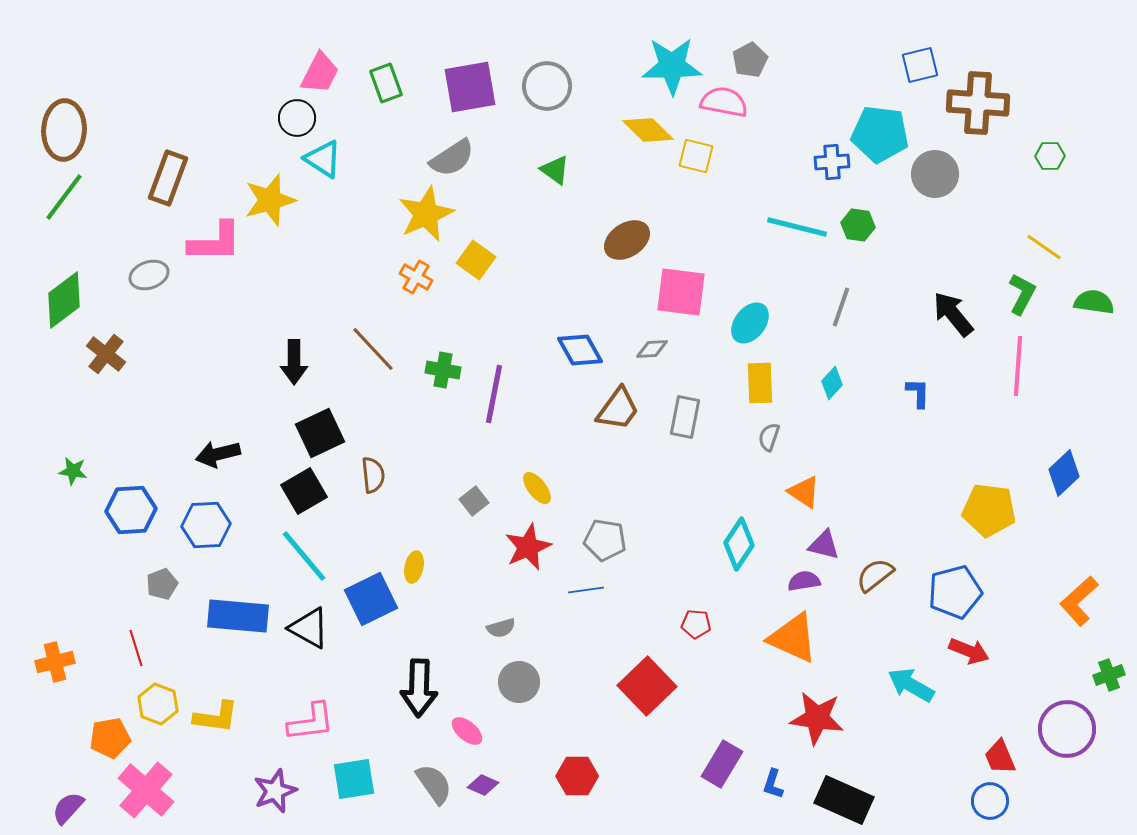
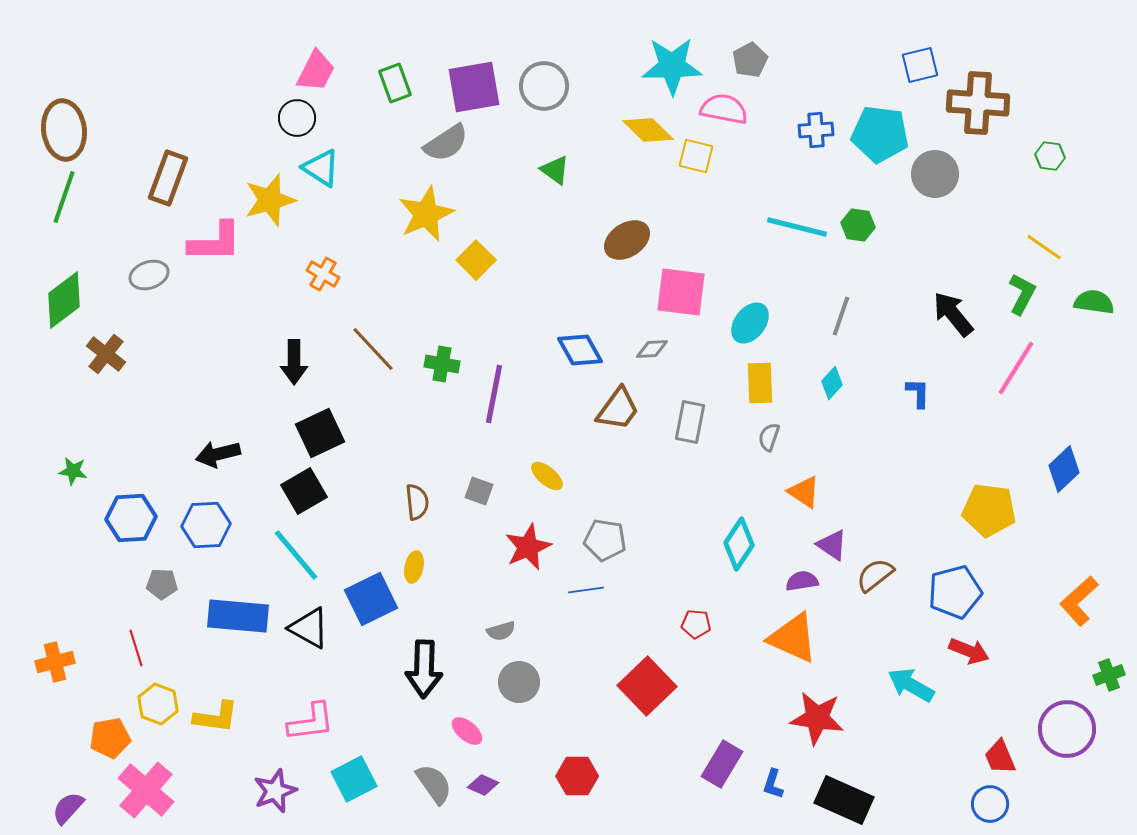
pink trapezoid at (320, 73): moved 4 px left, 2 px up
green rectangle at (386, 83): moved 9 px right
gray circle at (547, 86): moved 3 px left
purple square at (470, 87): moved 4 px right
pink semicircle at (724, 102): moved 7 px down
brown ellipse at (64, 130): rotated 10 degrees counterclockwise
green hexagon at (1050, 156): rotated 8 degrees clockwise
gray semicircle at (452, 158): moved 6 px left, 15 px up
cyan triangle at (323, 159): moved 2 px left, 9 px down
blue cross at (832, 162): moved 16 px left, 32 px up
green line at (64, 197): rotated 18 degrees counterclockwise
yellow square at (476, 260): rotated 9 degrees clockwise
orange cross at (416, 277): moved 93 px left, 3 px up
gray line at (841, 307): moved 9 px down
pink line at (1018, 366): moved 2 px left, 2 px down; rotated 28 degrees clockwise
green cross at (443, 370): moved 1 px left, 6 px up
gray rectangle at (685, 417): moved 5 px right, 5 px down
blue diamond at (1064, 473): moved 4 px up
brown semicircle at (373, 475): moved 44 px right, 27 px down
yellow ellipse at (537, 488): moved 10 px right, 12 px up; rotated 12 degrees counterclockwise
gray square at (474, 501): moved 5 px right, 10 px up; rotated 32 degrees counterclockwise
blue hexagon at (131, 510): moved 8 px down
purple triangle at (824, 545): moved 8 px right; rotated 20 degrees clockwise
cyan line at (304, 556): moved 8 px left, 1 px up
purple semicircle at (804, 581): moved 2 px left
gray pentagon at (162, 584): rotated 24 degrees clockwise
gray semicircle at (501, 628): moved 3 px down
black arrow at (419, 688): moved 5 px right, 19 px up
cyan square at (354, 779): rotated 18 degrees counterclockwise
blue circle at (990, 801): moved 3 px down
